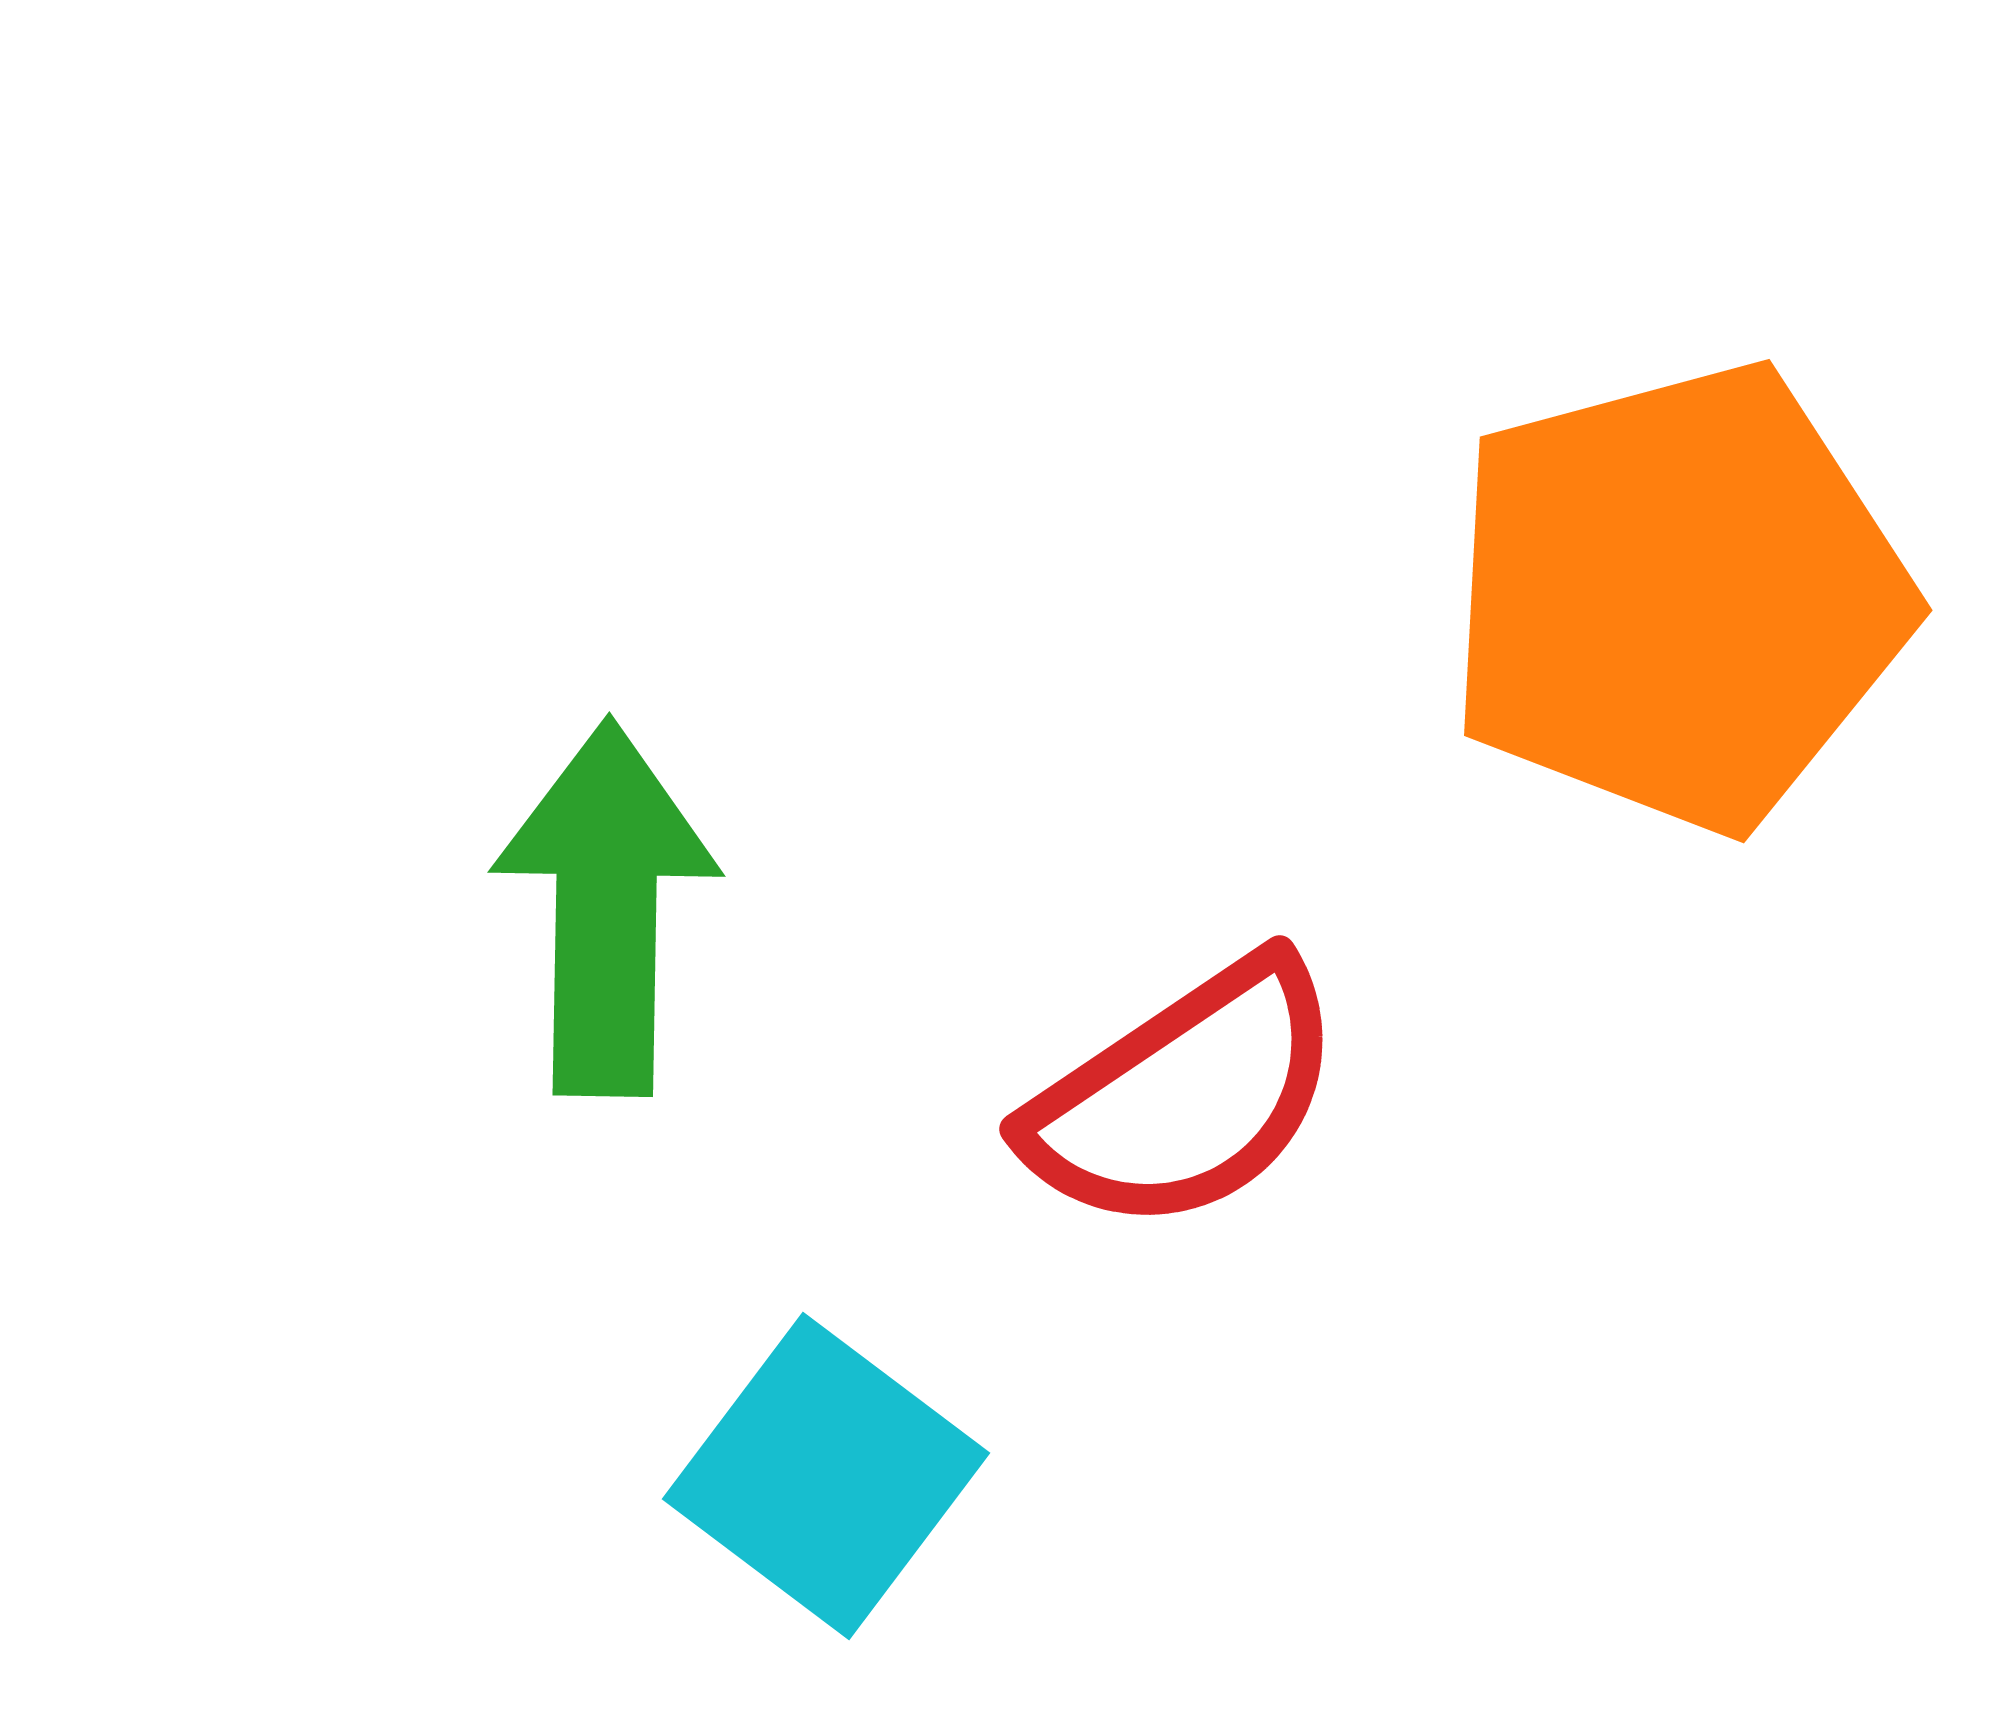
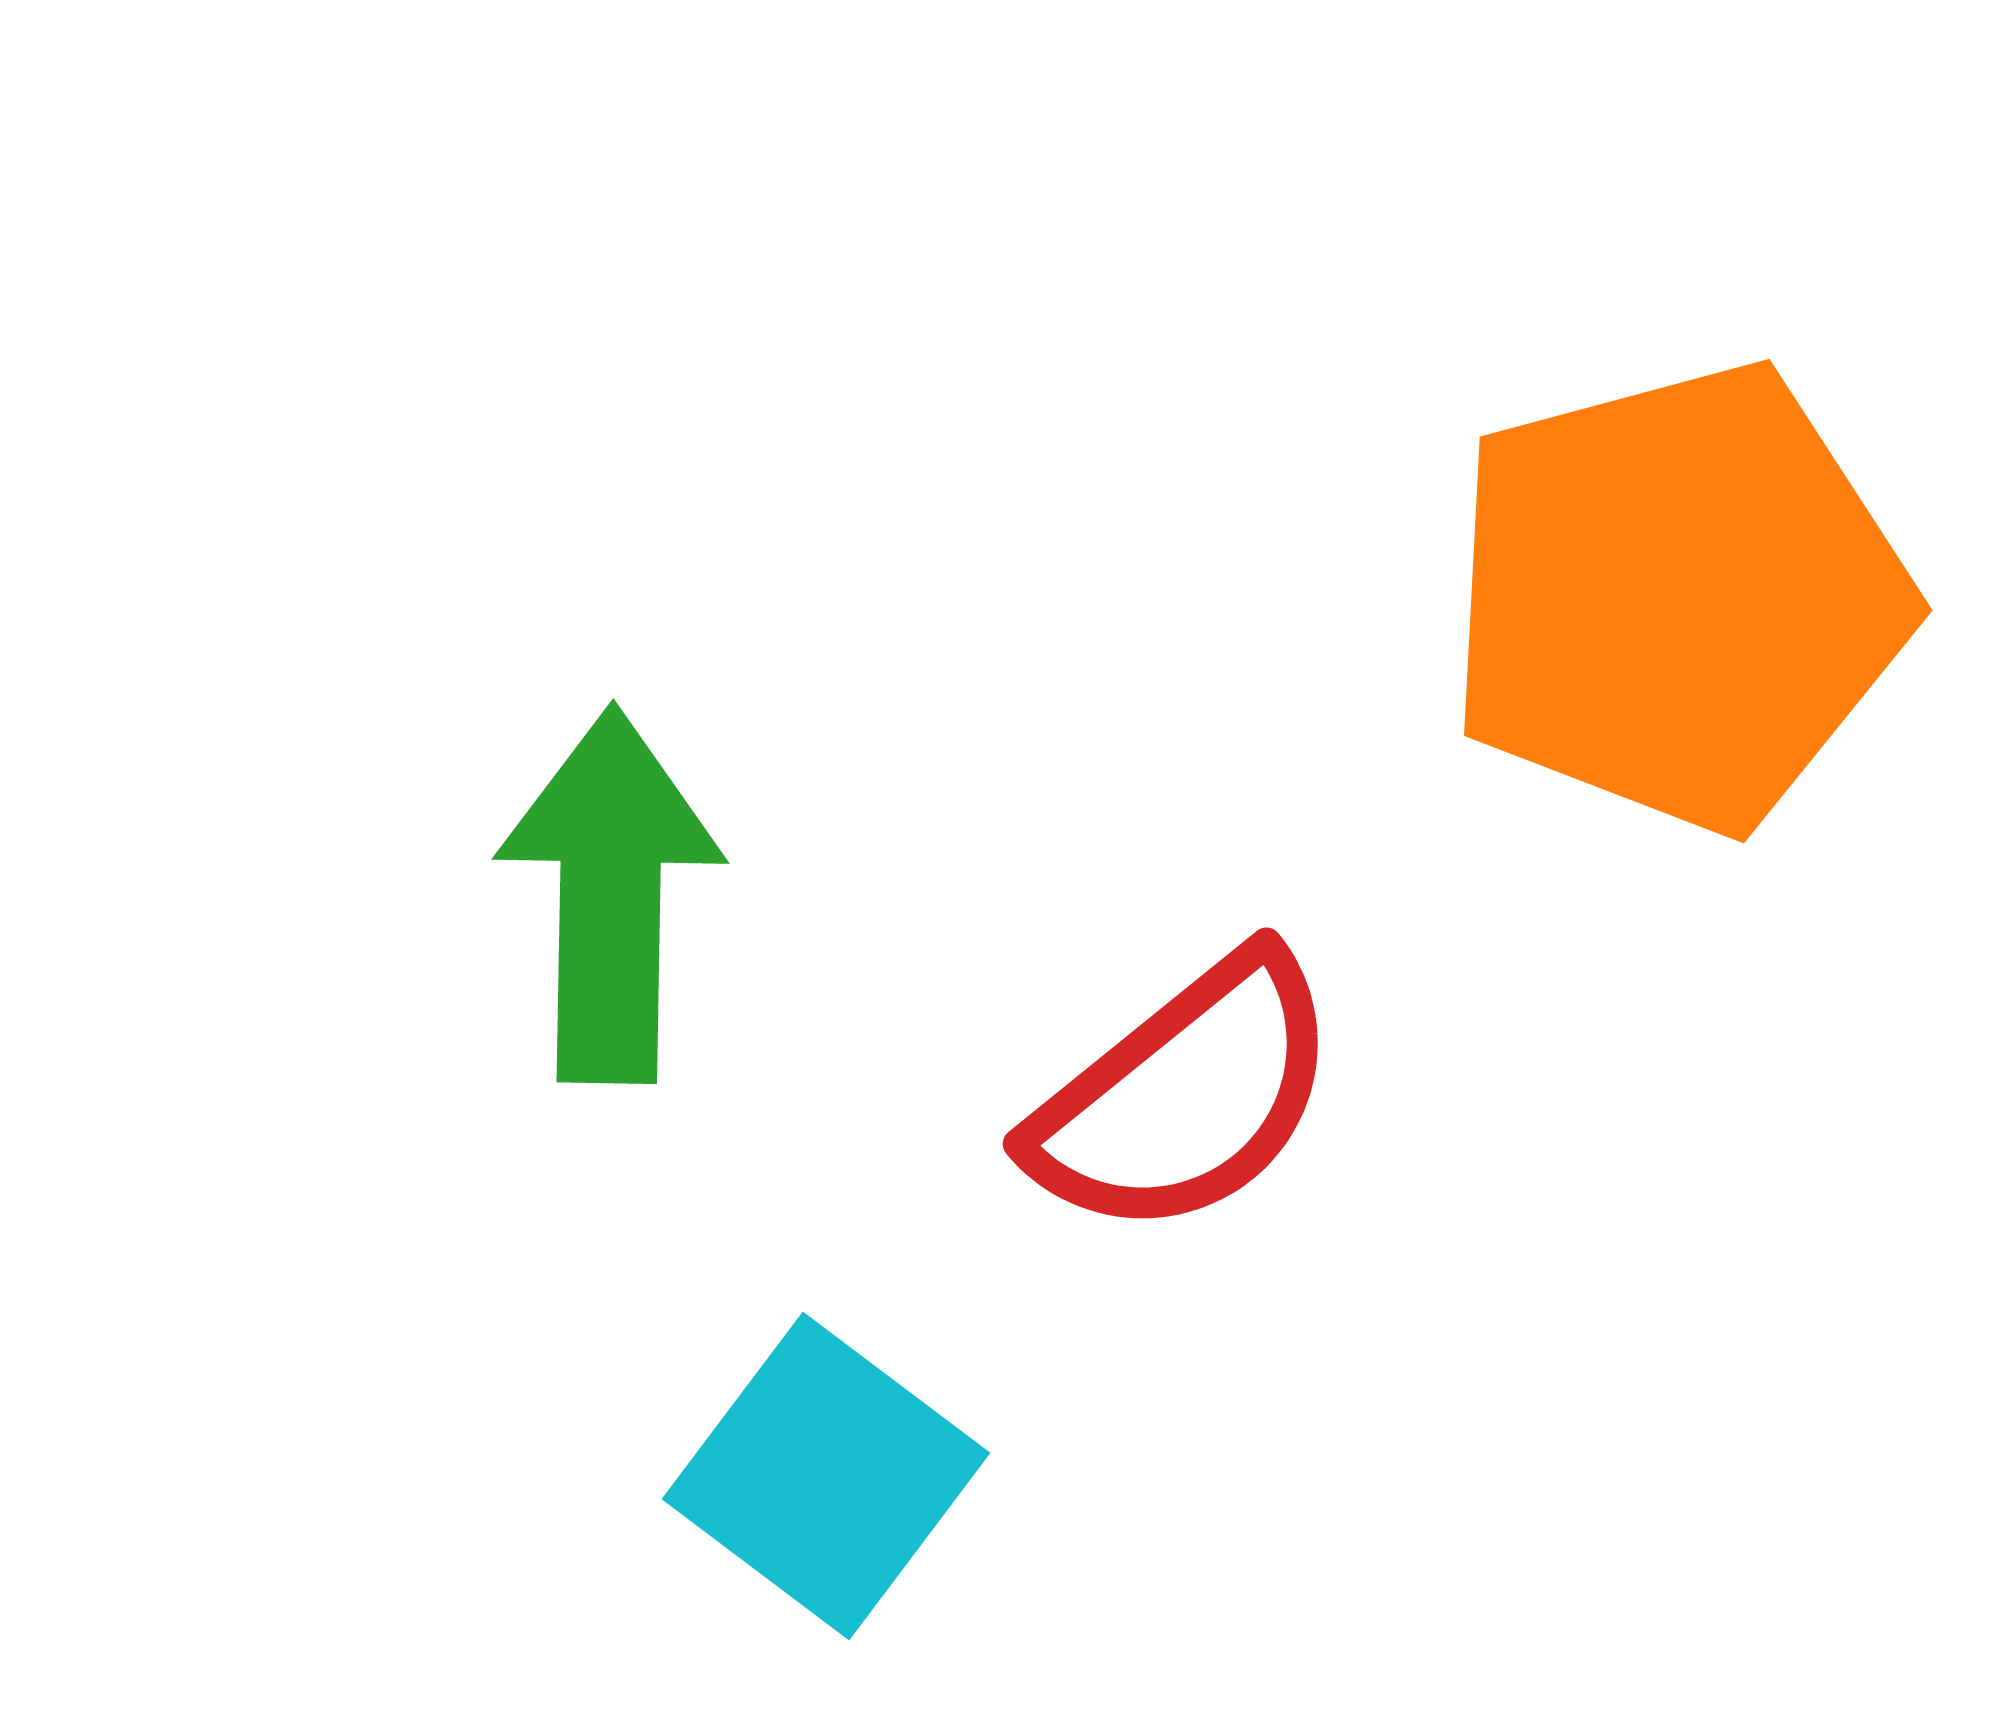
green arrow: moved 4 px right, 13 px up
red semicircle: rotated 5 degrees counterclockwise
